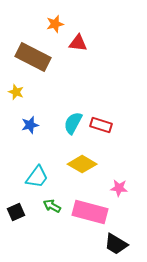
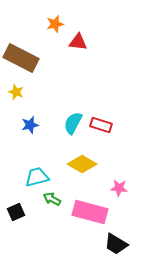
red triangle: moved 1 px up
brown rectangle: moved 12 px left, 1 px down
cyan trapezoid: rotated 140 degrees counterclockwise
green arrow: moved 7 px up
